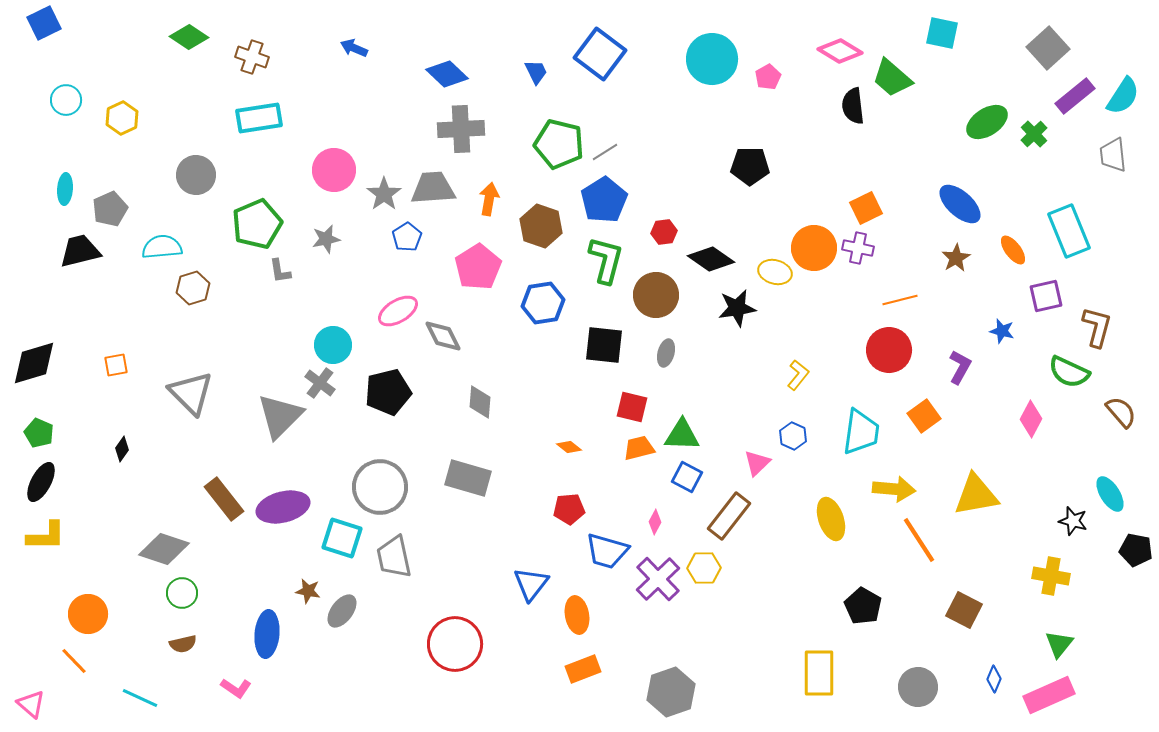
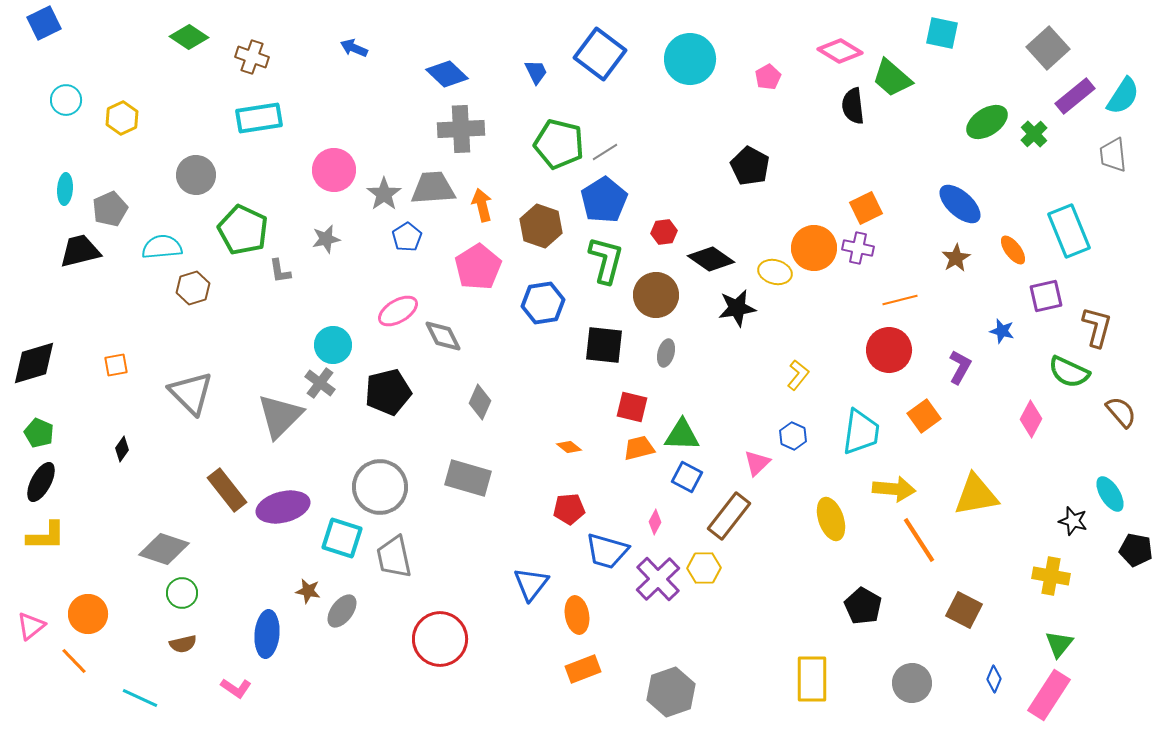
cyan circle at (712, 59): moved 22 px left
black pentagon at (750, 166): rotated 27 degrees clockwise
orange arrow at (489, 199): moved 7 px left, 6 px down; rotated 24 degrees counterclockwise
green pentagon at (257, 224): moved 14 px left, 6 px down; rotated 24 degrees counterclockwise
gray diamond at (480, 402): rotated 20 degrees clockwise
brown rectangle at (224, 499): moved 3 px right, 9 px up
red circle at (455, 644): moved 15 px left, 5 px up
yellow rectangle at (819, 673): moved 7 px left, 6 px down
gray circle at (918, 687): moved 6 px left, 4 px up
pink rectangle at (1049, 695): rotated 33 degrees counterclockwise
pink triangle at (31, 704): moved 78 px up; rotated 40 degrees clockwise
